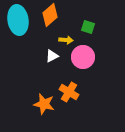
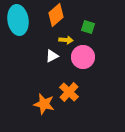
orange diamond: moved 6 px right
orange cross: rotated 12 degrees clockwise
